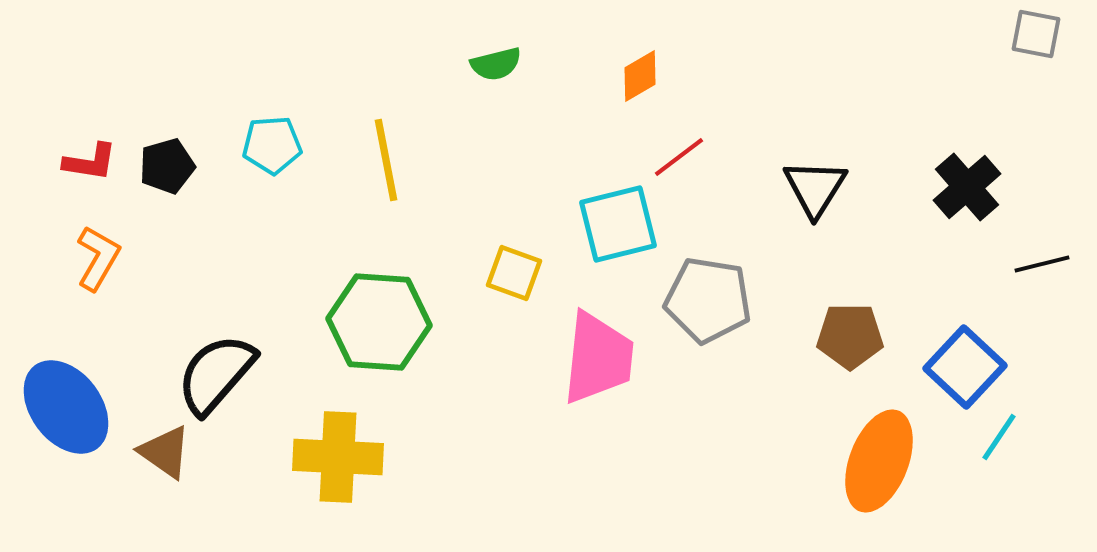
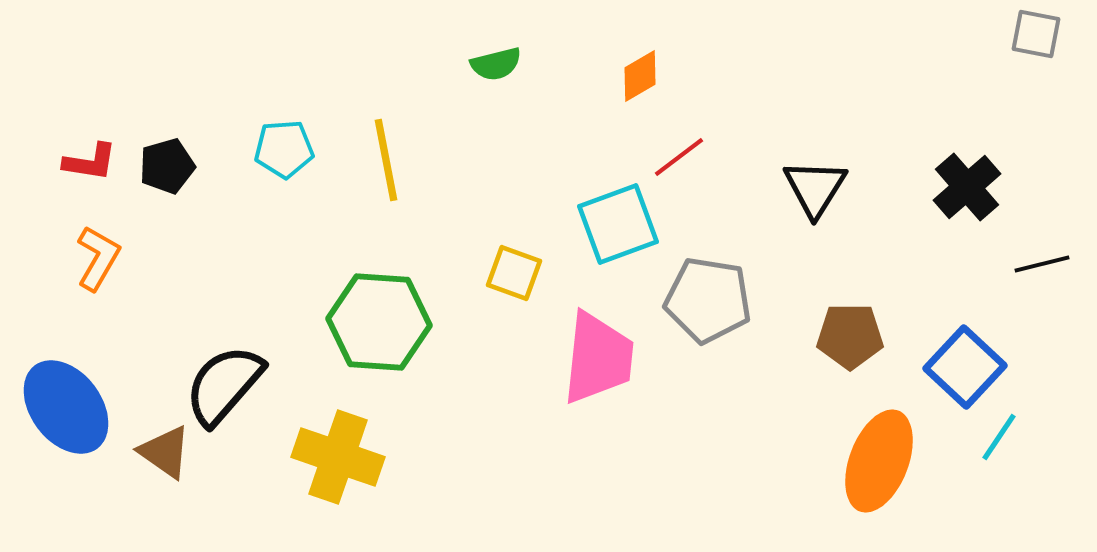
cyan pentagon: moved 12 px right, 4 px down
cyan square: rotated 6 degrees counterclockwise
black semicircle: moved 8 px right, 11 px down
yellow cross: rotated 16 degrees clockwise
